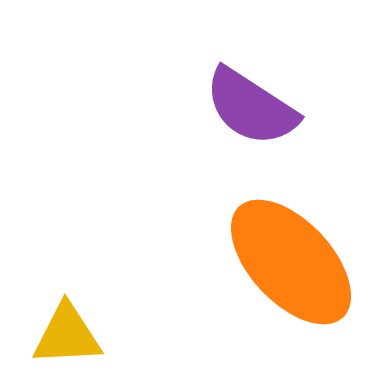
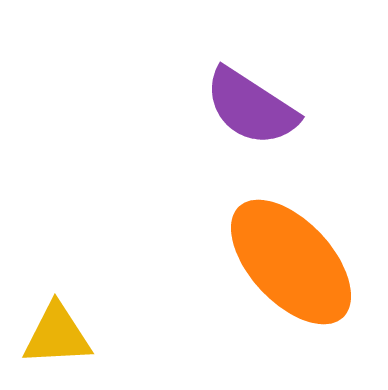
yellow triangle: moved 10 px left
